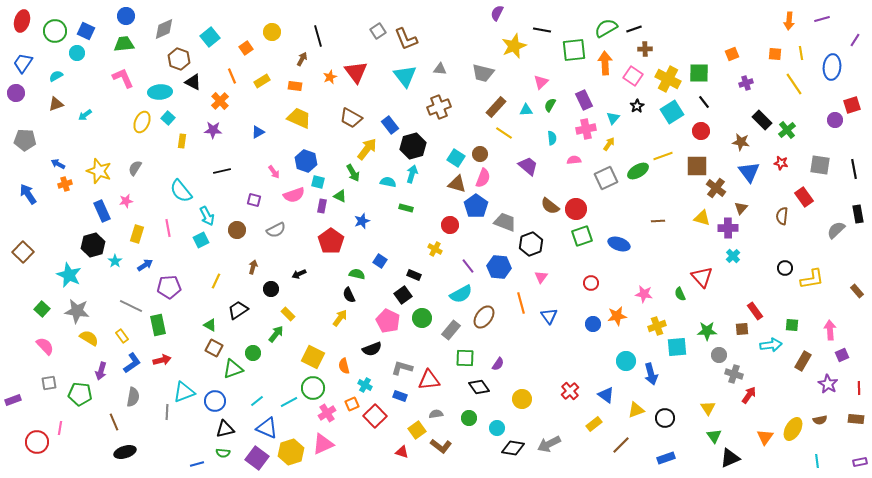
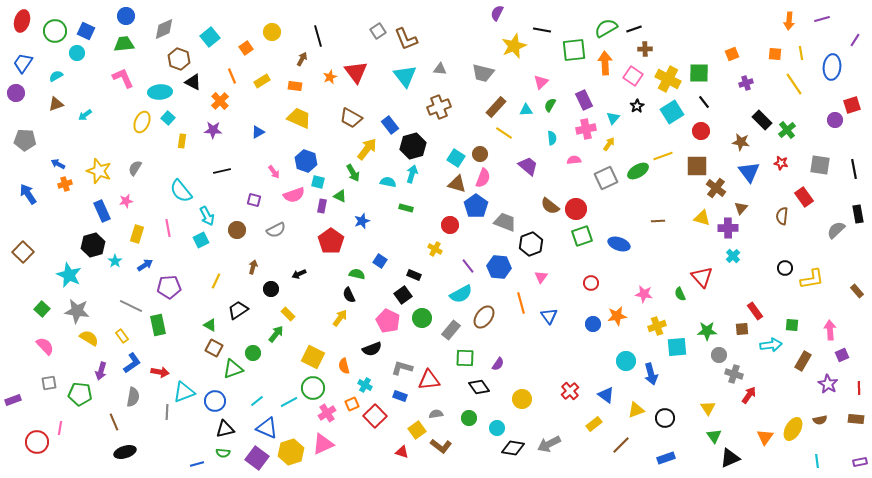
red arrow at (162, 360): moved 2 px left, 12 px down; rotated 24 degrees clockwise
